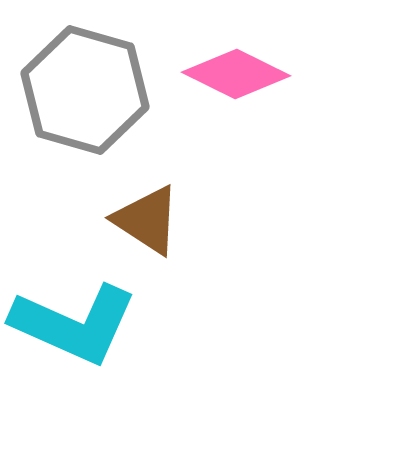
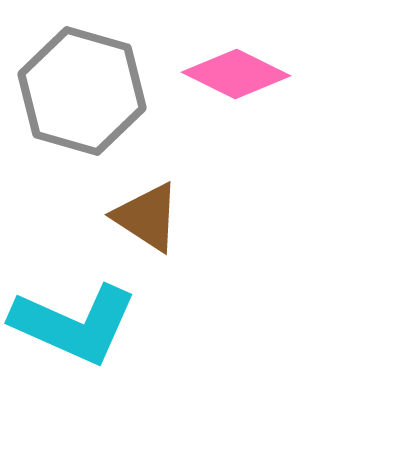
gray hexagon: moved 3 px left, 1 px down
brown triangle: moved 3 px up
